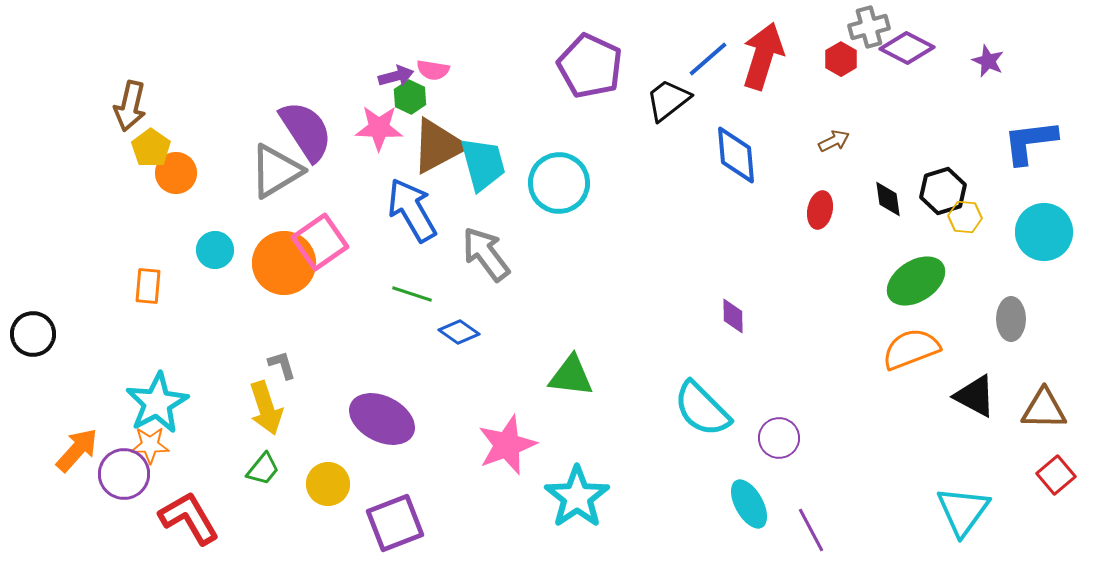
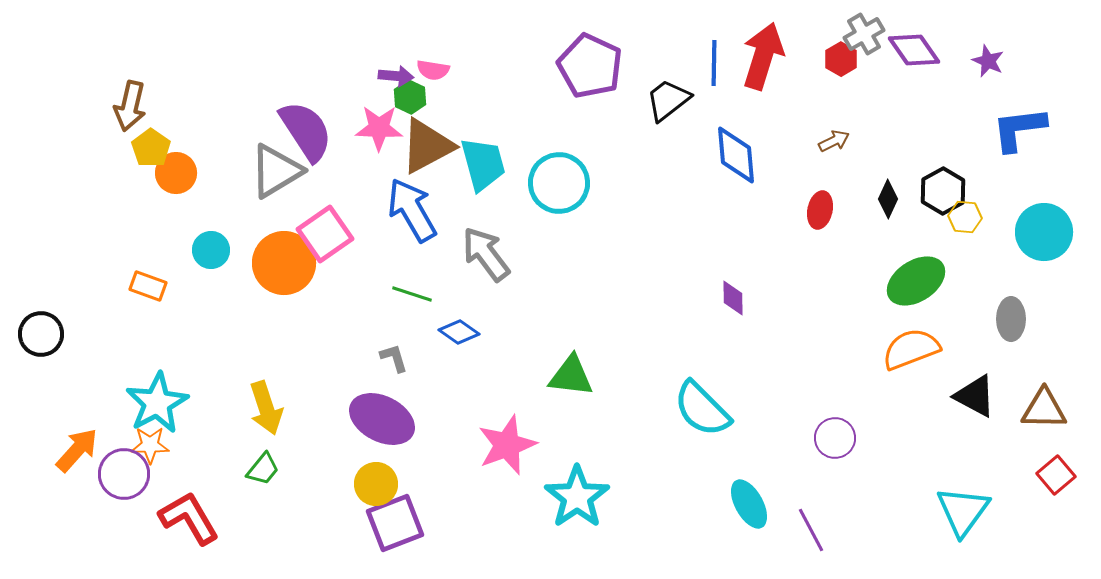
gray cross at (869, 27): moved 5 px left, 7 px down; rotated 15 degrees counterclockwise
purple diamond at (907, 48): moved 7 px right, 2 px down; rotated 28 degrees clockwise
blue line at (708, 59): moved 6 px right, 4 px down; rotated 48 degrees counterclockwise
purple arrow at (396, 76): rotated 20 degrees clockwise
blue L-shape at (1030, 142): moved 11 px left, 13 px up
brown triangle at (438, 146): moved 11 px left
black hexagon at (943, 191): rotated 12 degrees counterclockwise
black diamond at (888, 199): rotated 33 degrees clockwise
pink square at (320, 242): moved 5 px right, 8 px up
cyan circle at (215, 250): moved 4 px left
orange rectangle at (148, 286): rotated 75 degrees counterclockwise
purple diamond at (733, 316): moved 18 px up
black circle at (33, 334): moved 8 px right
gray L-shape at (282, 365): moved 112 px right, 7 px up
purple circle at (779, 438): moved 56 px right
yellow circle at (328, 484): moved 48 px right
